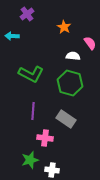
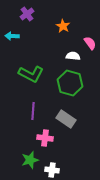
orange star: moved 1 px left, 1 px up
